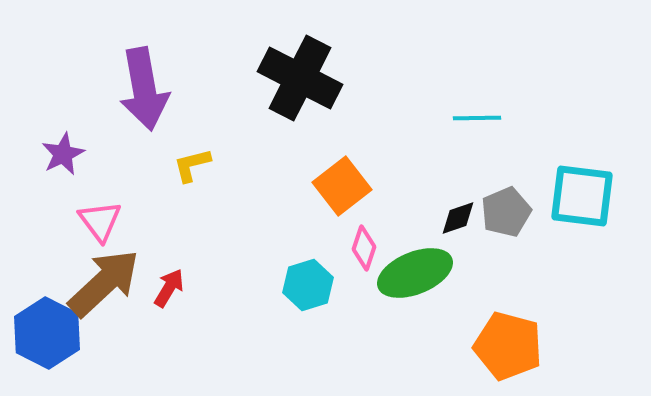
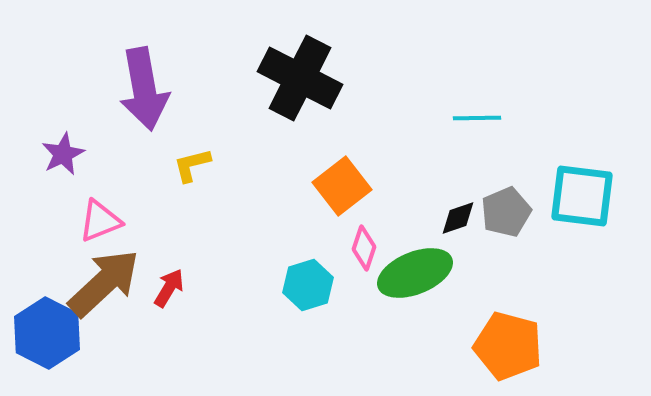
pink triangle: rotated 45 degrees clockwise
